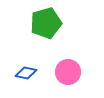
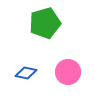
green pentagon: moved 1 px left
